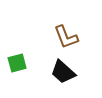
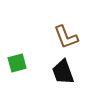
black trapezoid: rotated 28 degrees clockwise
